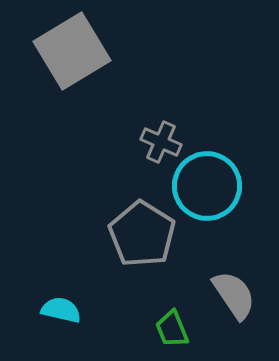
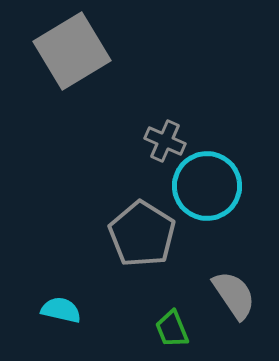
gray cross: moved 4 px right, 1 px up
